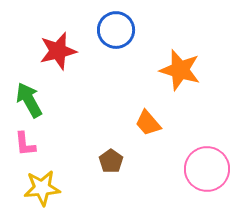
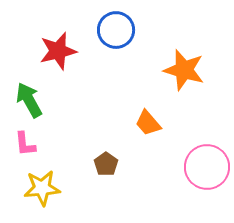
orange star: moved 4 px right
brown pentagon: moved 5 px left, 3 px down
pink circle: moved 2 px up
